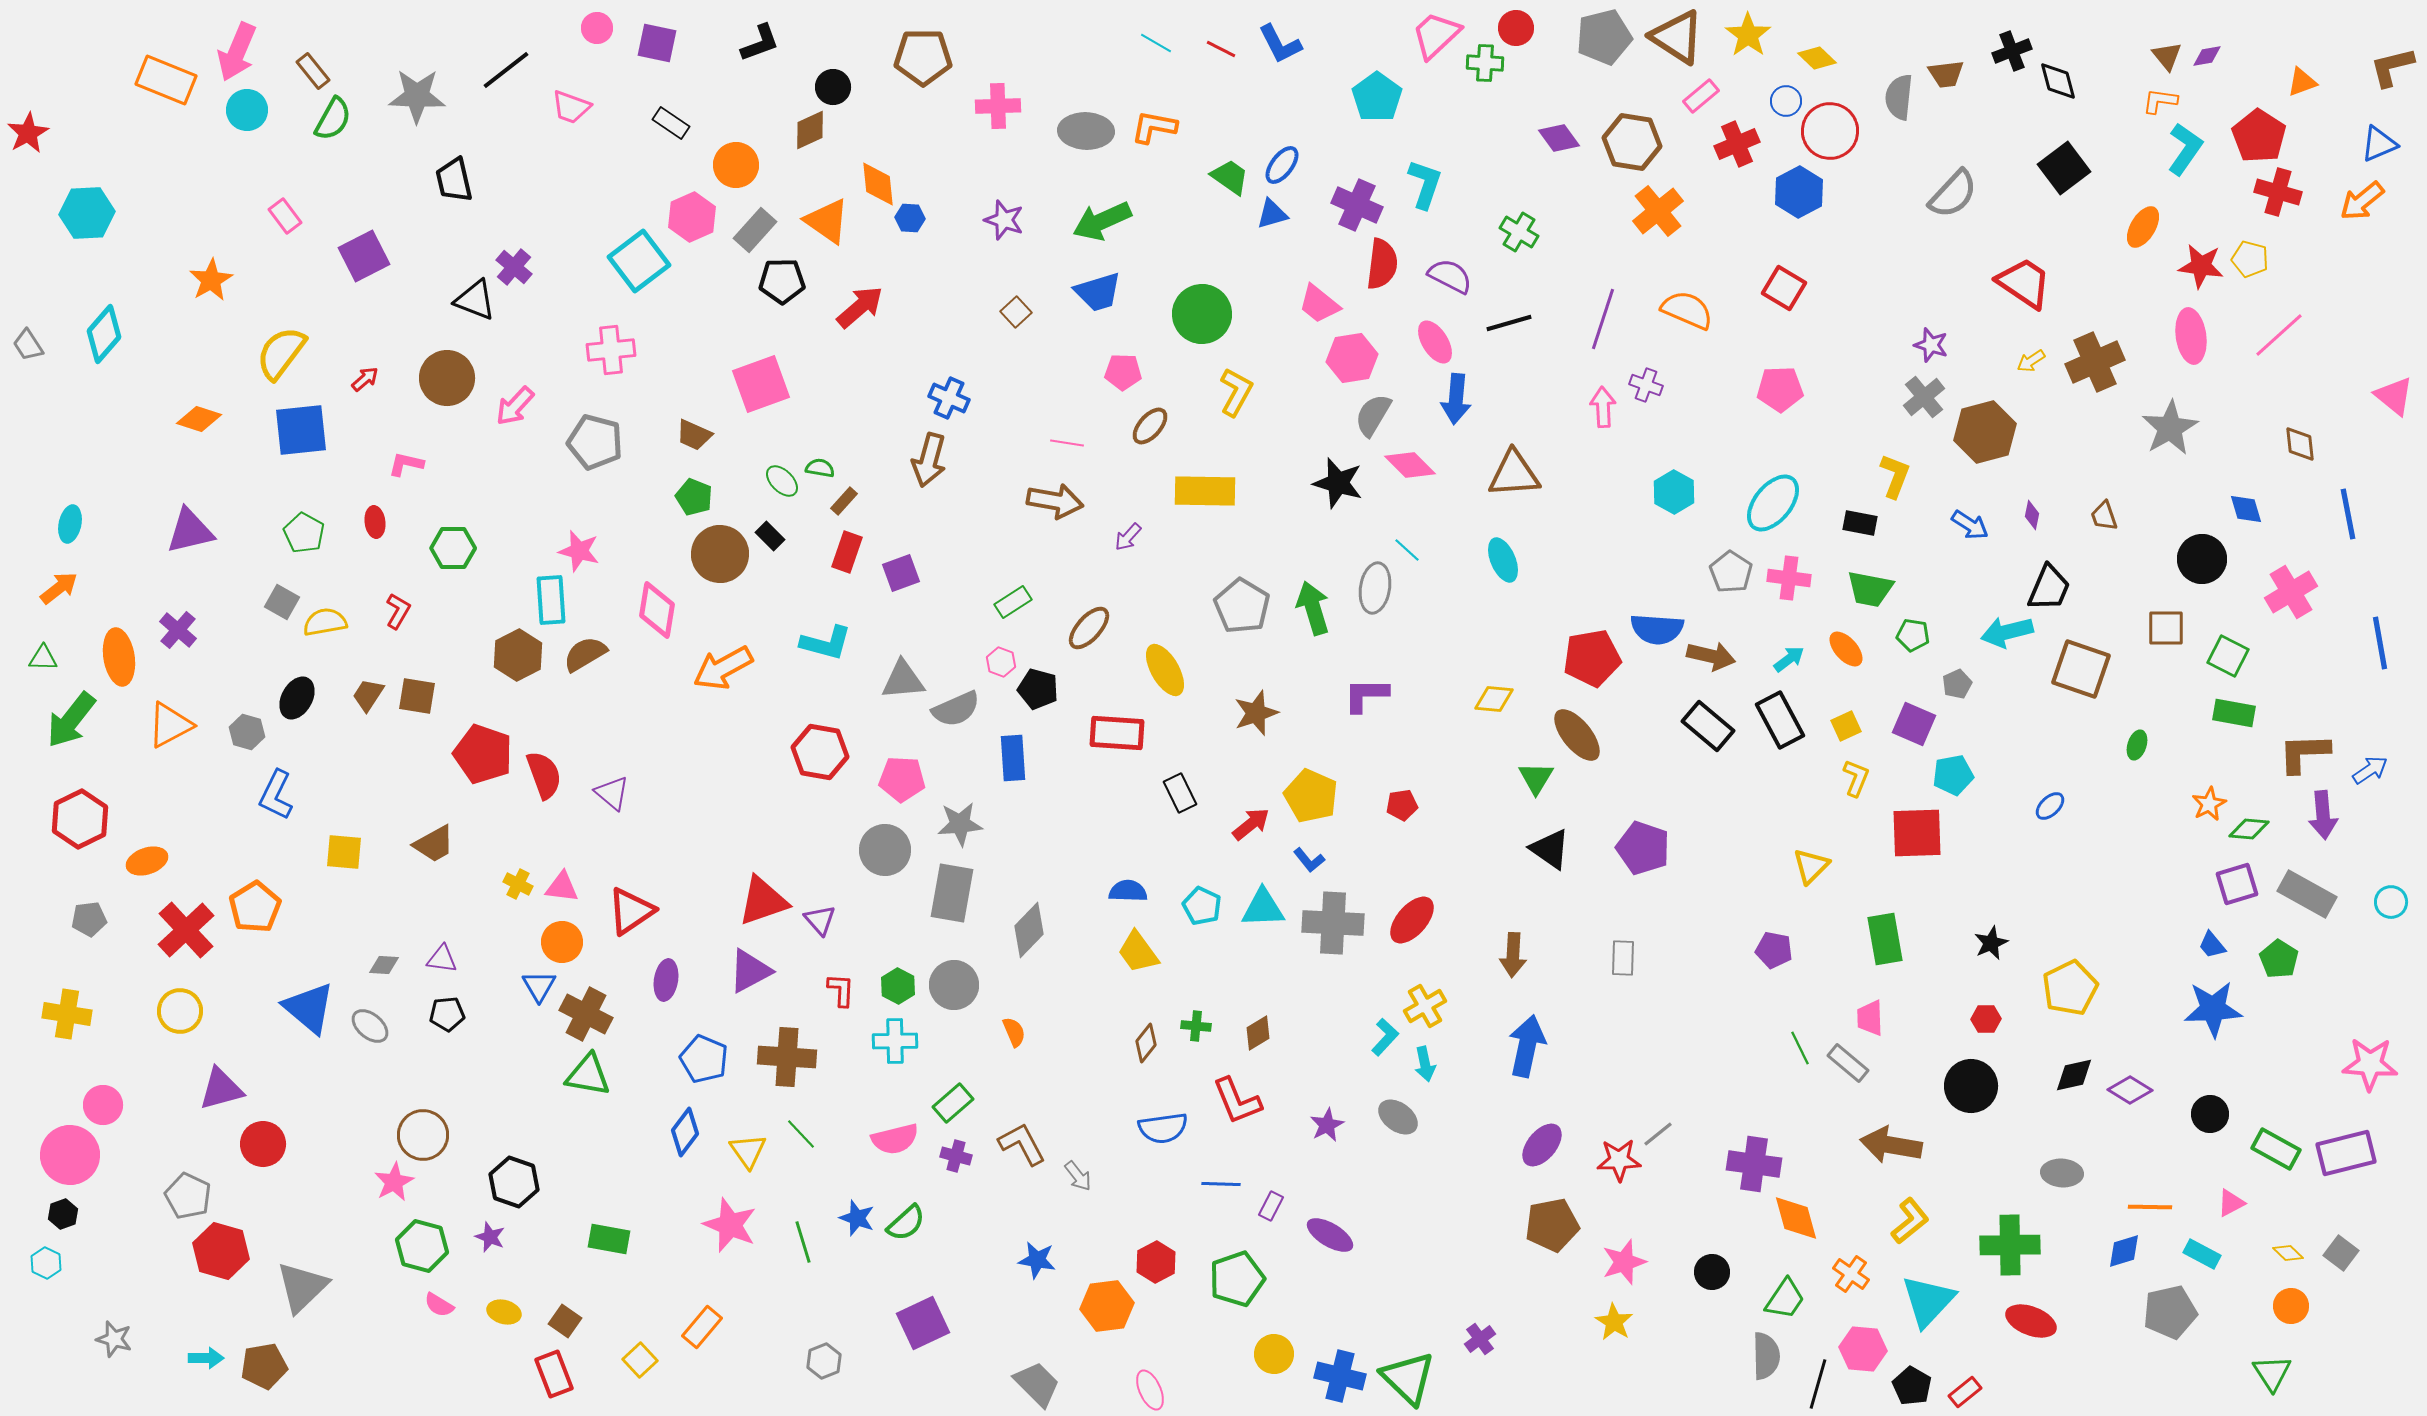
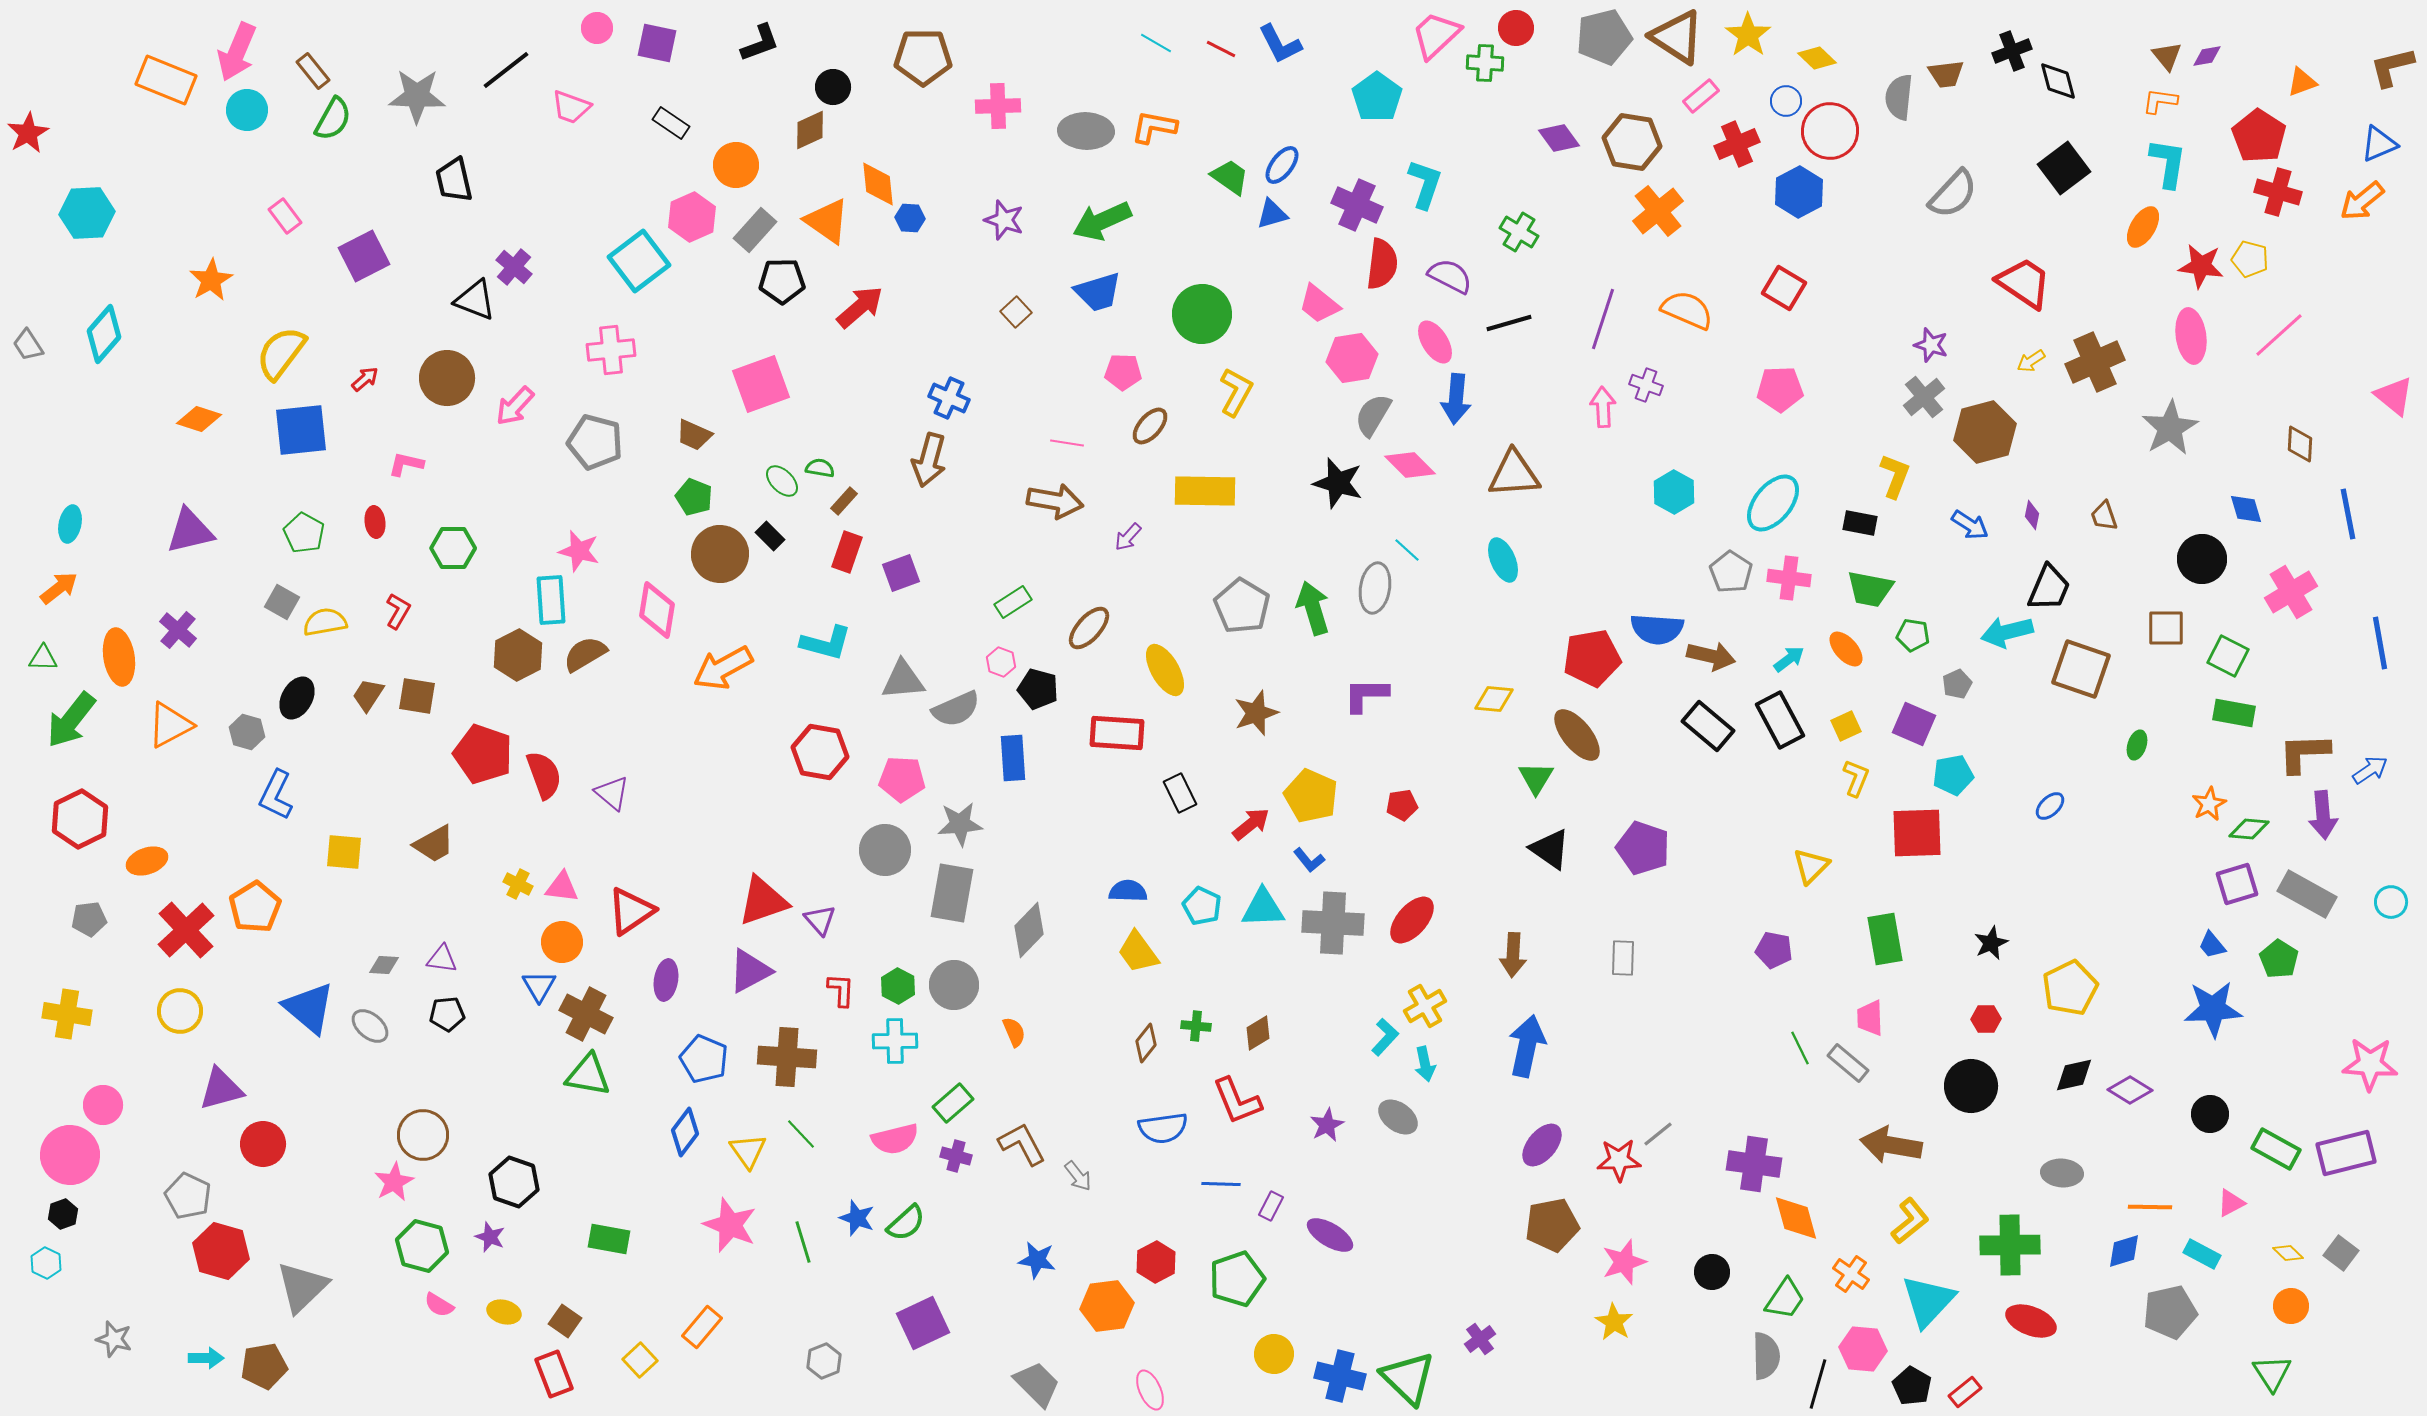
cyan L-shape at (2185, 149): moved 17 px left, 14 px down; rotated 26 degrees counterclockwise
brown diamond at (2300, 444): rotated 9 degrees clockwise
